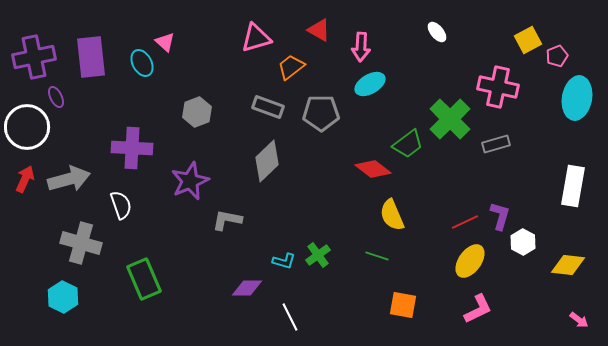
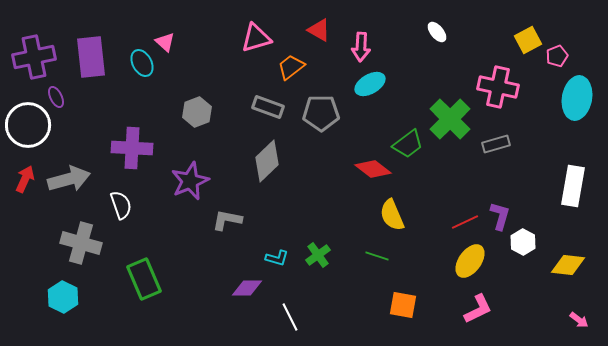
white circle at (27, 127): moved 1 px right, 2 px up
cyan L-shape at (284, 261): moved 7 px left, 3 px up
